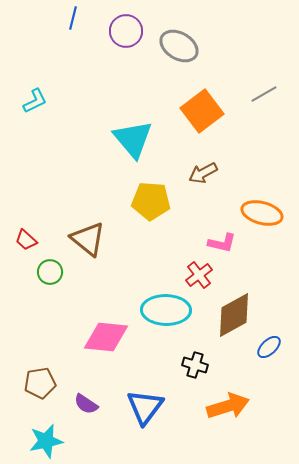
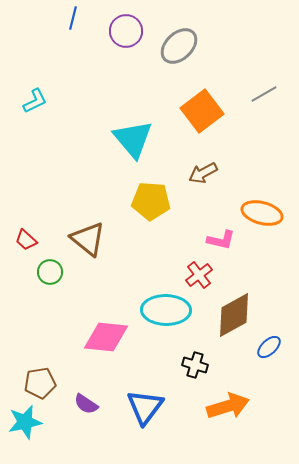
gray ellipse: rotated 75 degrees counterclockwise
pink L-shape: moved 1 px left, 3 px up
cyan star: moved 21 px left, 19 px up
